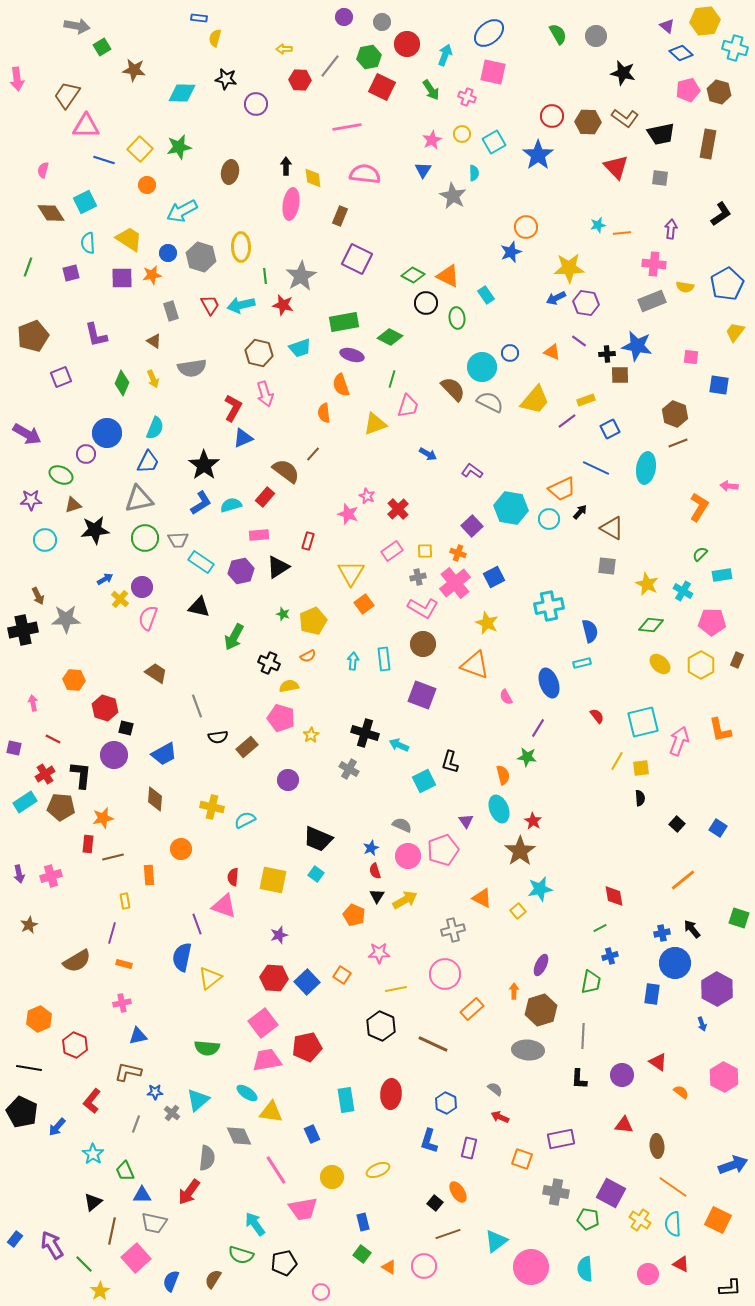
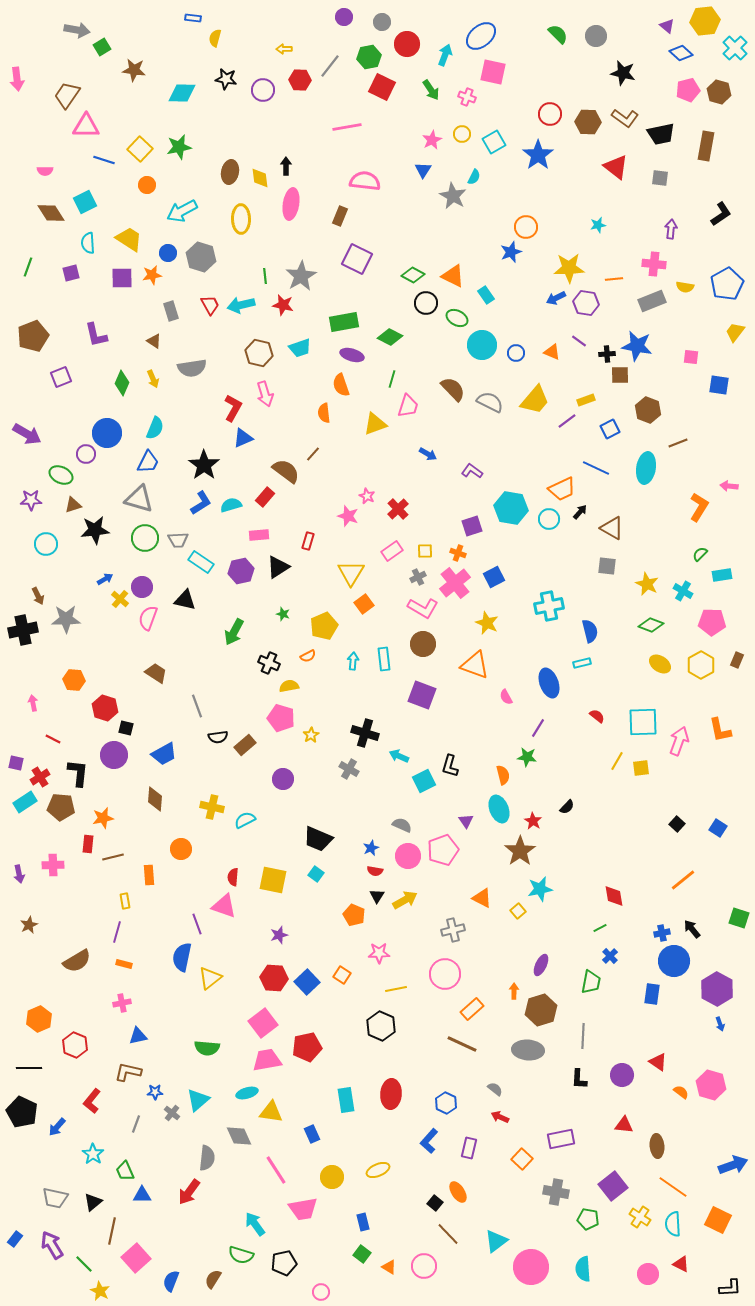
blue rectangle at (199, 18): moved 6 px left
gray arrow at (77, 26): moved 4 px down
blue ellipse at (489, 33): moved 8 px left, 3 px down
green semicircle at (558, 34): rotated 15 degrees counterclockwise
cyan cross at (735, 48): rotated 30 degrees clockwise
purple circle at (256, 104): moved 7 px right, 14 px up
red circle at (552, 116): moved 2 px left, 2 px up
brown rectangle at (708, 144): moved 2 px left, 2 px down
red triangle at (616, 167): rotated 8 degrees counterclockwise
pink semicircle at (43, 170): moved 2 px right, 1 px down; rotated 105 degrees counterclockwise
cyan semicircle at (474, 173): moved 4 px down; rotated 28 degrees clockwise
pink semicircle at (365, 174): moved 7 px down
yellow diamond at (313, 178): moved 53 px left
orange line at (622, 233): moved 8 px left, 46 px down
yellow ellipse at (241, 247): moved 28 px up
orange triangle at (448, 276): moved 5 px right
green ellipse at (457, 318): rotated 55 degrees counterclockwise
blue circle at (510, 353): moved 6 px right
cyan circle at (482, 367): moved 22 px up
brown hexagon at (675, 414): moved 27 px left, 4 px up
gray triangle at (139, 499): rotated 28 degrees clockwise
pink star at (348, 514): moved 2 px down
purple square at (472, 526): rotated 25 degrees clockwise
cyan circle at (45, 540): moved 1 px right, 4 px down
gray cross at (418, 577): rotated 14 degrees counterclockwise
black triangle at (199, 607): moved 14 px left, 7 px up
yellow pentagon at (313, 621): moved 11 px right, 5 px down
green diamond at (651, 625): rotated 15 degrees clockwise
green arrow at (234, 637): moved 5 px up
yellow ellipse at (660, 664): rotated 10 degrees counterclockwise
red semicircle at (597, 716): rotated 14 degrees counterclockwise
cyan square at (643, 722): rotated 12 degrees clockwise
cyan arrow at (399, 745): moved 11 px down
brown rectangle at (247, 747): moved 2 px left, 2 px up
purple square at (14, 748): moved 2 px right, 15 px down
black L-shape at (450, 762): moved 4 px down
red cross at (45, 774): moved 5 px left, 3 px down
black L-shape at (81, 775): moved 3 px left, 2 px up
purple circle at (288, 780): moved 5 px left, 1 px up
black semicircle at (640, 798): moved 73 px left, 9 px down; rotated 49 degrees clockwise
red semicircle at (375, 871): rotated 63 degrees counterclockwise
pink cross at (51, 876): moved 2 px right, 11 px up; rotated 15 degrees clockwise
purple line at (112, 933): moved 5 px right, 1 px up
blue cross at (610, 956): rotated 28 degrees counterclockwise
blue circle at (675, 963): moved 1 px left, 2 px up
blue arrow at (702, 1024): moved 18 px right
brown line at (433, 1044): moved 29 px right
black line at (29, 1068): rotated 10 degrees counterclockwise
pink hexagon at (724, 1077): moved 13 px left, 8 px down; rotated 12 degrees counterclockwise
cyan ellipse at (247, 1093): rotated 50 degrees counterclockwise
blue L-shape at (429, 1141): rotated 25 degrees clockwise
orange square at (522, 1159): rotated 25 degrees clockwise
purple square at (611, 1193): moved 2 px right, 7 px up; rotated 24 degrees clockwise
yellow cross at (640, 1220): moved 3 px up
gray trapezoid at (154, 1223): moved 99 px left, 25 px up
brown line at (448, 1234): rotated 65 degrees clockwise
cyan semicircle at (585, 1269): moved 2 px left
yellow star at (100, 1291): rotated 12 degrees counterclockwise
